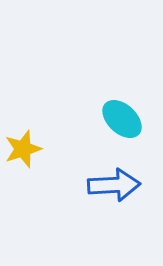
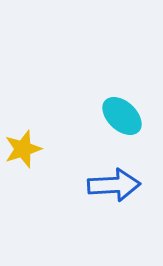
cyan ellipse: moved 3 px up
